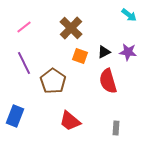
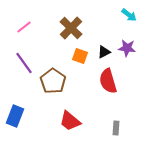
purple star: moved 1 px left, 4 px up
purple line: rotated 10 degrees counterclockwise
